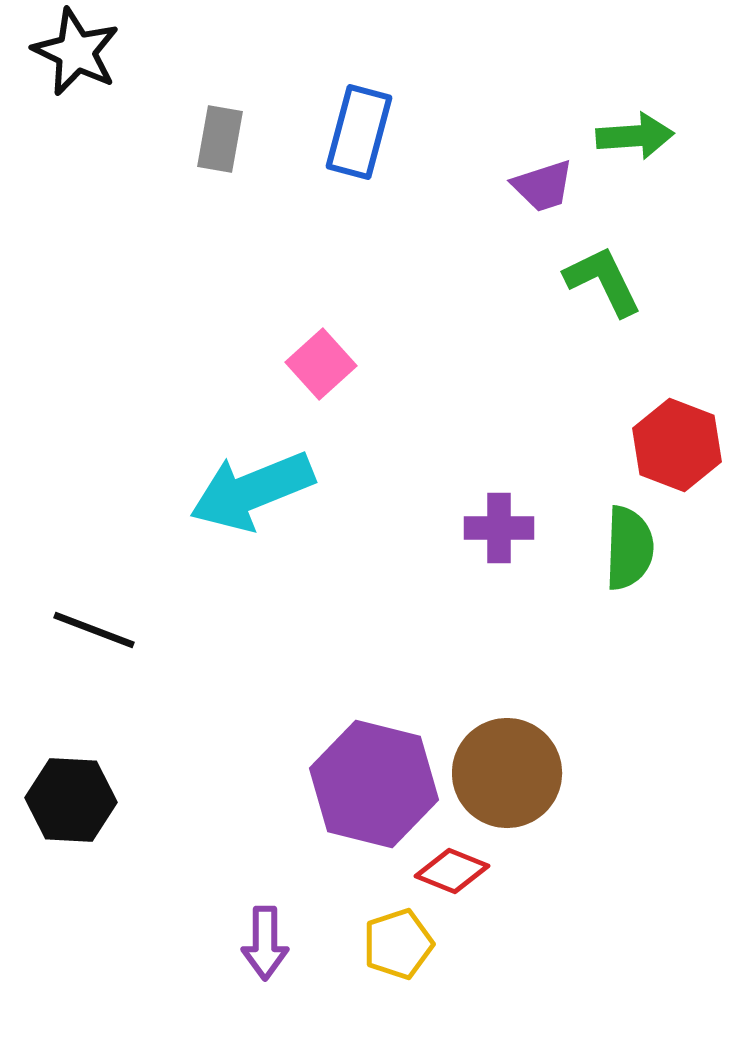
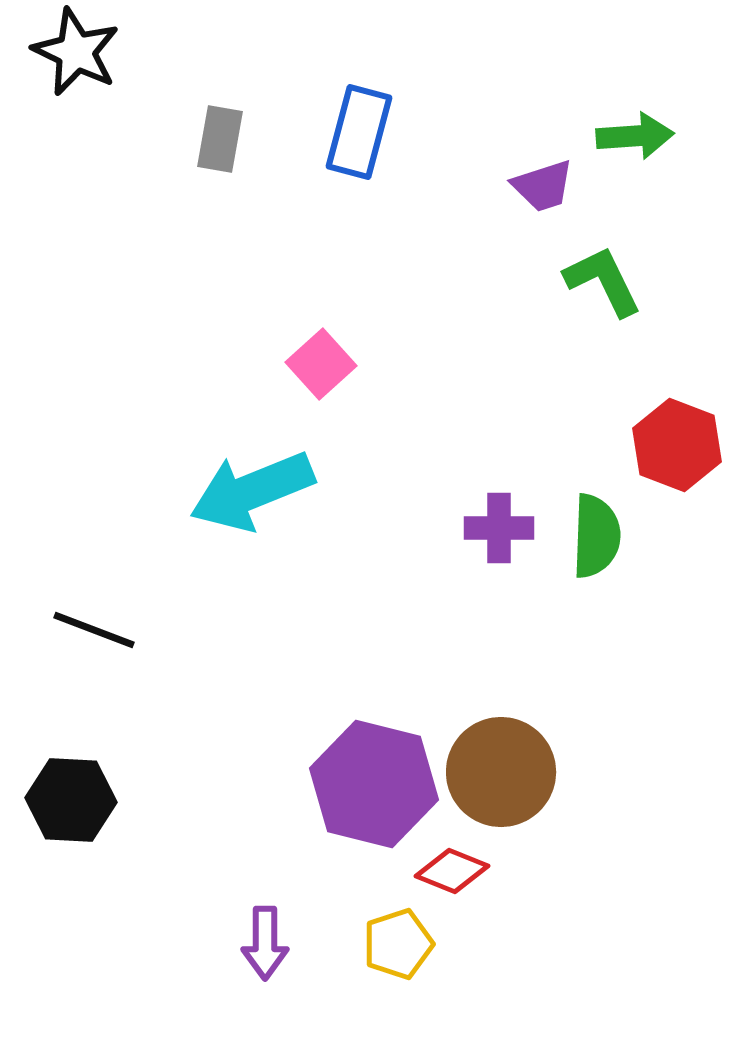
green semicircle: moved 33 px left, 12 px up
brown circle: moved 6 px left, 1 px up
